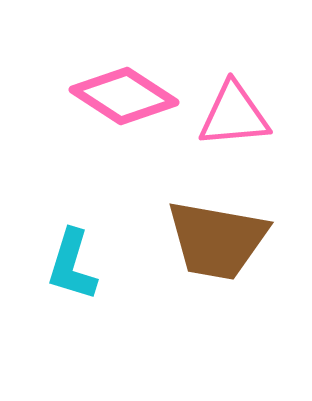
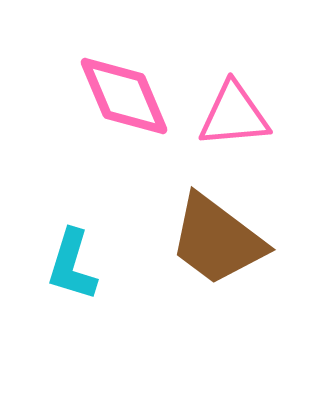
pink diamond: rotated 34 degrees clockwise
brown trapezoid: rotated 27 degrees clockwise
